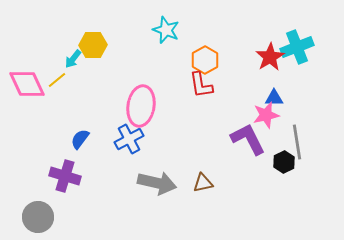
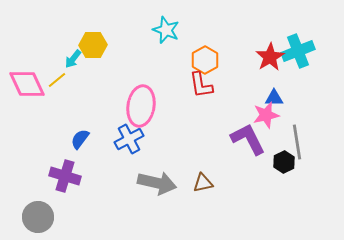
cyan cross: moved 1 px right, 4 px down
